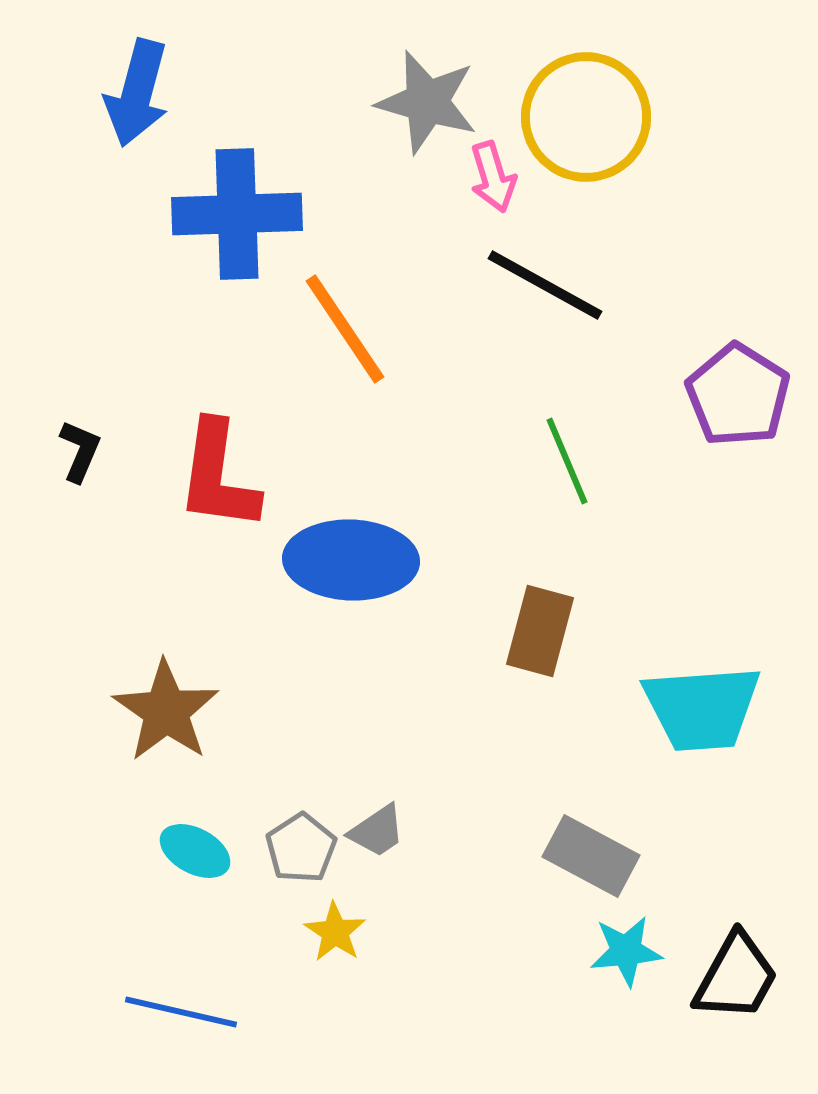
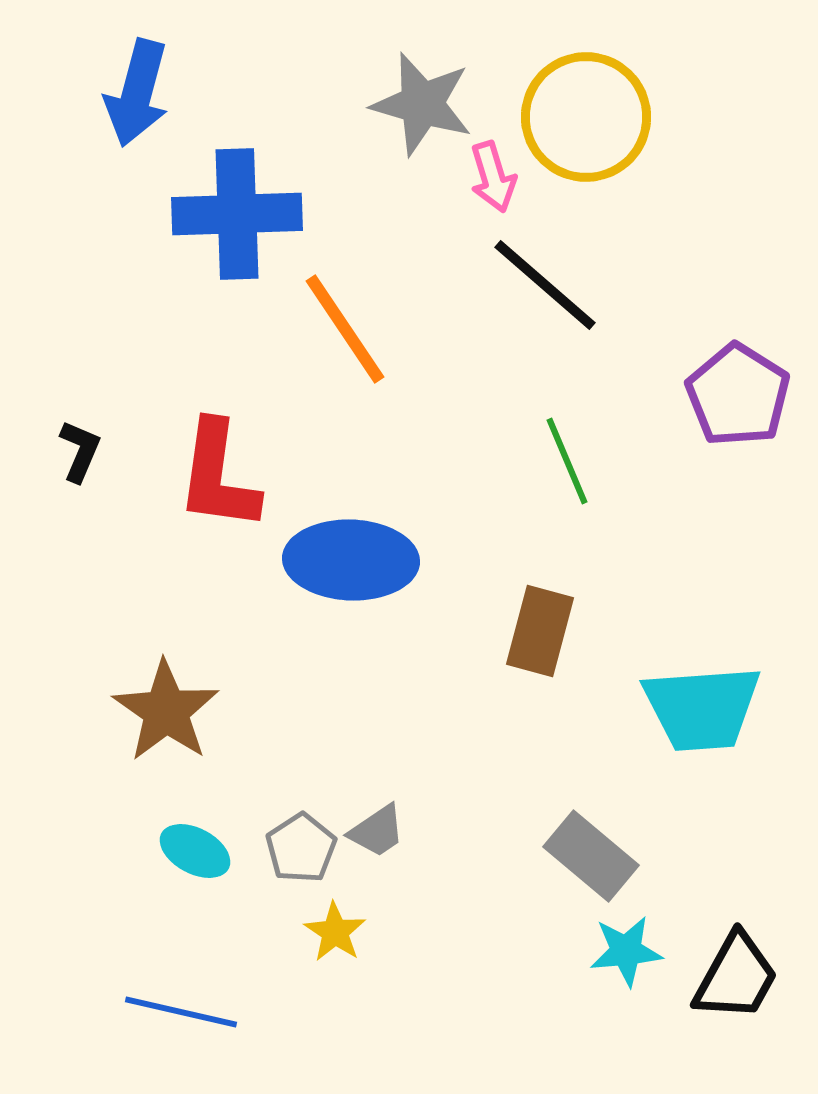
gray star: moved 5 px left, 2 px down
black line: rotated 12 degrees clockwise
gray rectangle: rotated 12 degrees clockwise
